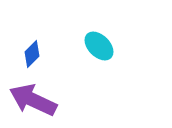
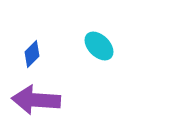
purple arrow: moved 3 px right; rotated 21 degrees counterclockwise
